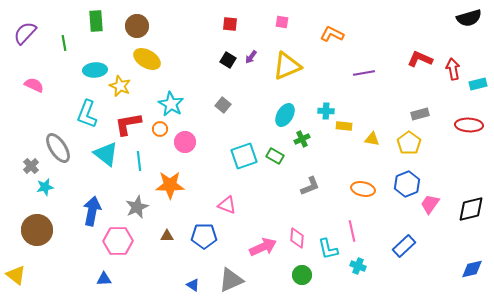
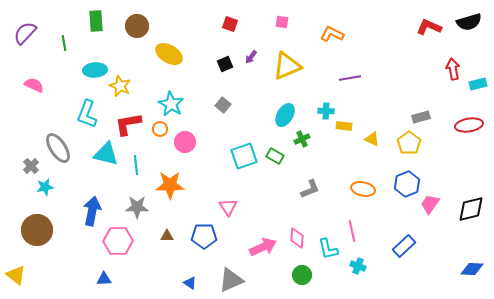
black semicircle at (469, 18): moved 4 px down
red square at (230, 24): rotated 14 degrees clockwise
yellow ellipse at (147, 59): moved 22 px right, 5 px up
red L-shape at (420, 59): moved 9 px right, 32 px up
black square at (228, 60): moved 3 px left, 4 px down; rotated 35 degrees clockwise
purple line at (364, 73): moved 14 px left, 5 px down
gray rectangle at (420, 114): moved 1 px right, 3 px down
red ellipse at (469, 125): rotated 12 degrees counterclockwise
yellow triangle at (372, 139): rotated 14 degrees clockwise
cyan triangle at (106, 154): rotated 24 degrees counterclockwise
cyan line at (139, 161): moved 3 px left, 4 px down
gray L-shape at (310, 186): moved 3 px down
pink triangle at (227, 205): moved 1 px right, 2 px down; rotated 36 degrees clockwise
gray star at (137, 207): rotated 25 degrees clockwise
blue diamond at (472, 269): rotated 15 degrees clockwise
blue triangle at (193, 285): moved 3 px left, 2 px up
